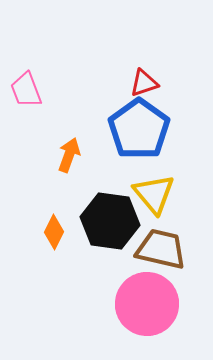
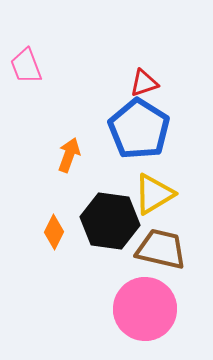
pink trapezoid: moved 24 px up
blue pentagon: rotated 4 degrees counterclockwise
yellow triangle: rotated 39 degrees clockwise
pink circle: moved 2 px left, 5 px down
